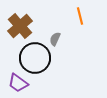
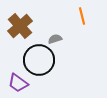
orange line: moved 2 px right
gray semicircle: rotated 48 degrees clockwise
black circle: moved 4 px right, 2 px down
